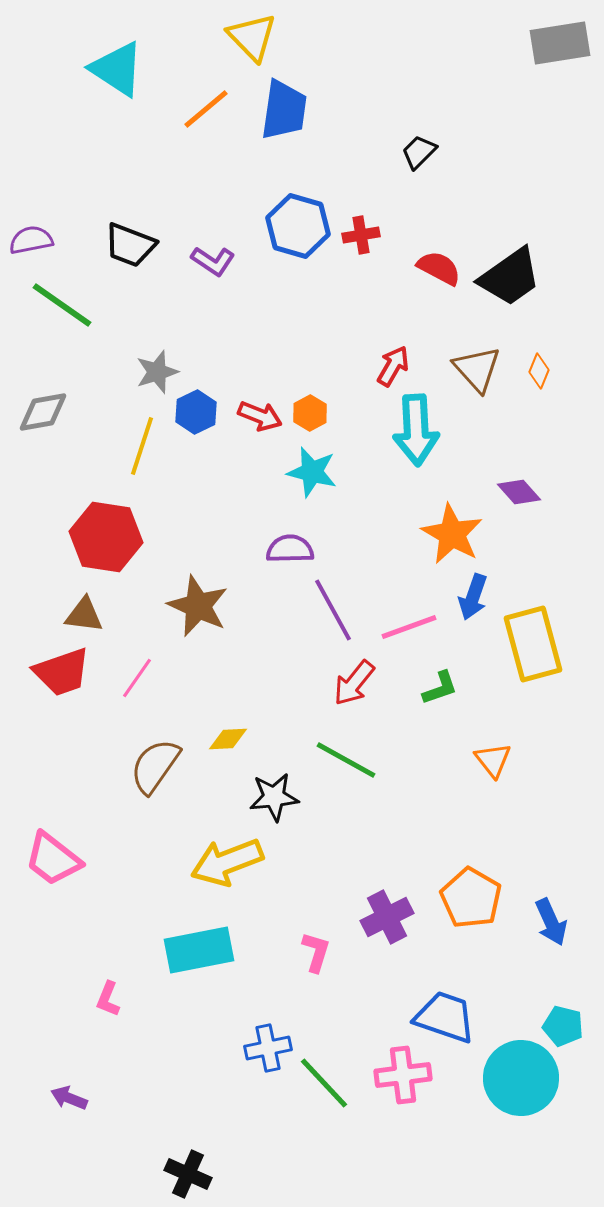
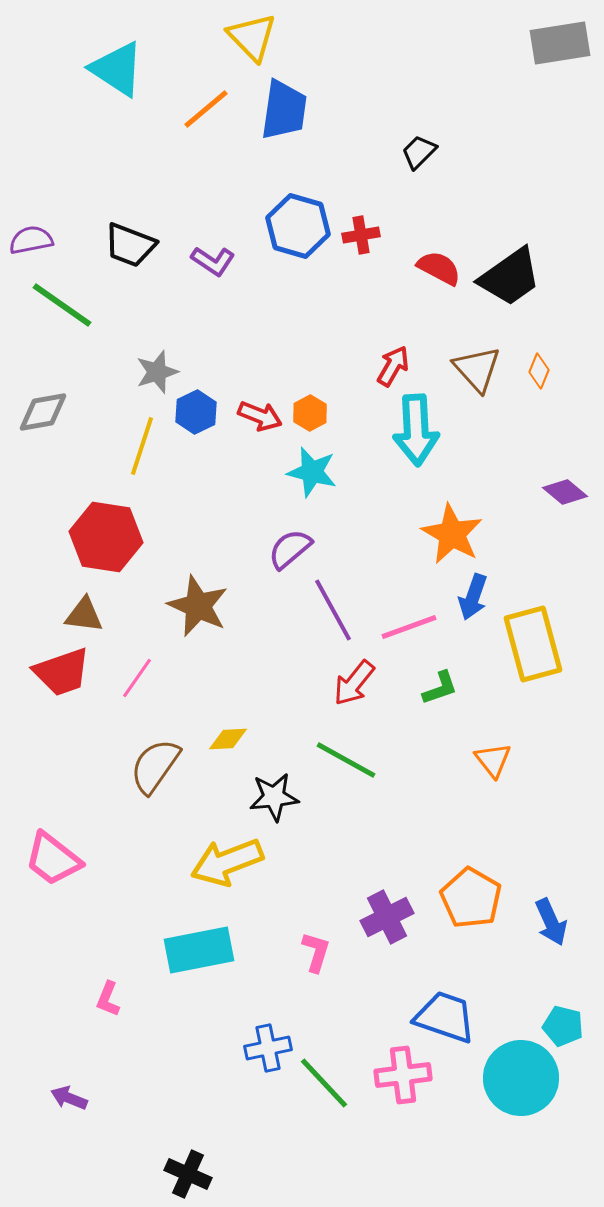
purple diamond at (519, 492): moved 46 px right; rotated 9 degrees counterclockwise
purple semicircle at (290, 549): rotated 39 degrees counterclockwise
